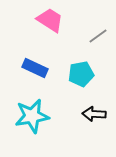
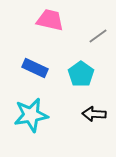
pink trapezoid: rotated 20 degrees counterclockwise
cyan pentagon: rotated 25 degrees counterclockwise
cyan star: moved 1 px left, 1 px up
